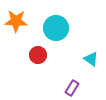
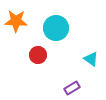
purple rectangle: rotated 28 degrees clockwise
